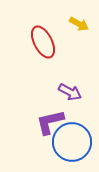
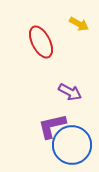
red ellipse: moved 2 px left
purple L-shape: moved 2 px right, 4 px down
blue circle: moved 3 px down
